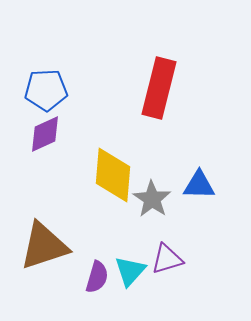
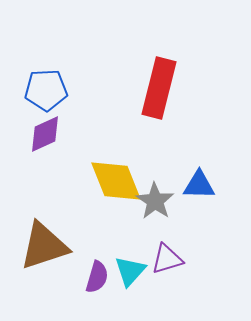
yellow diamond: moved 3 px right, 6 px down; rotated 26 degrees counterclockwise
gray star: moved 3 px right, 2 px down
